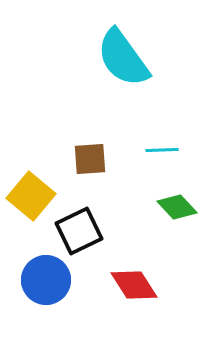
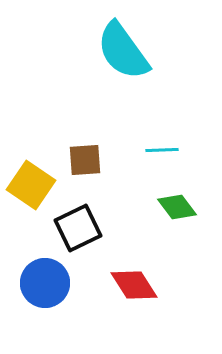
cyan semicircle: moved 7 px up
brown square: moved 5 px left, 1 px down
yellow square: moved 11 px up; rotated 6 degrees counterclockwise
green diamond: rotated 6 degrees clockwise
black square: moved 1 px left, 3 px up
blue circle: moved 1 px left, 3 px down
